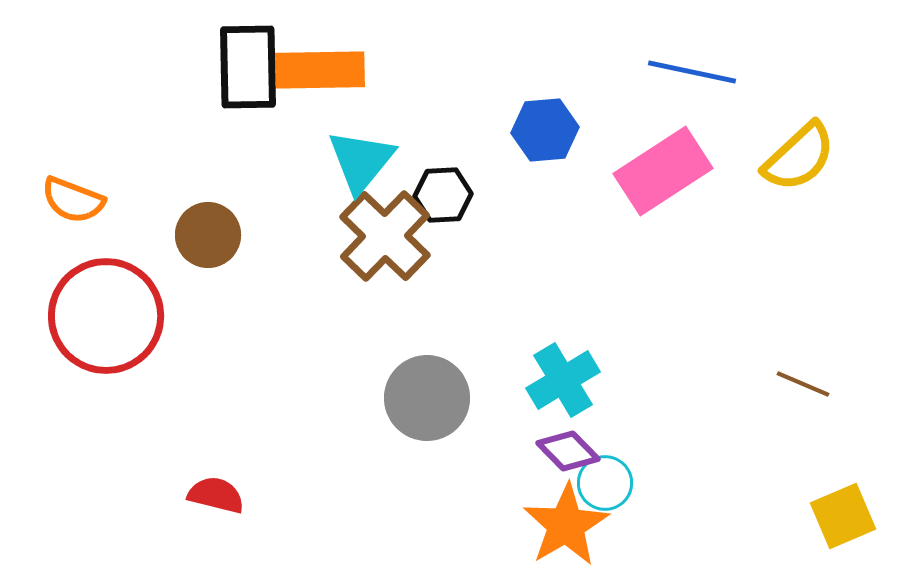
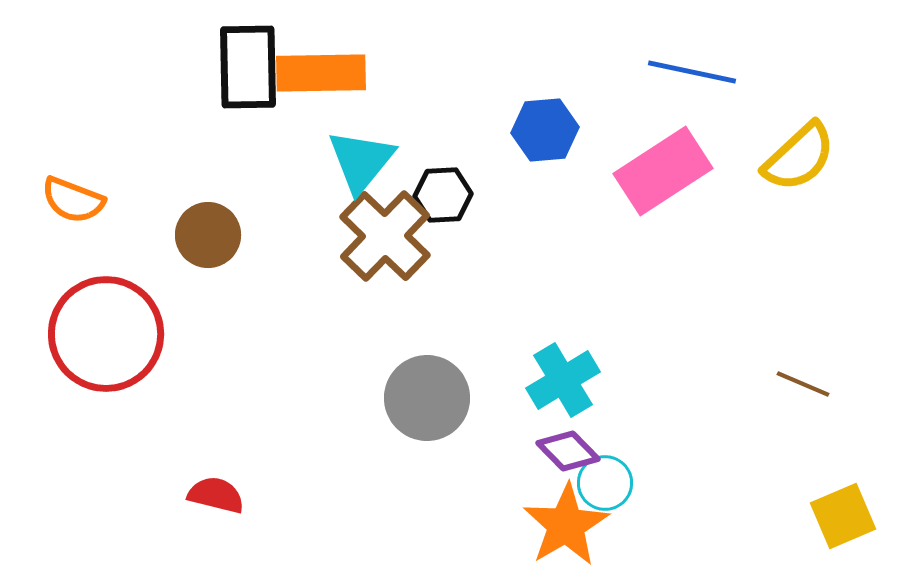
orange rectangle: moved 1 px right, 3 px down
red circle: moved 18 px down
